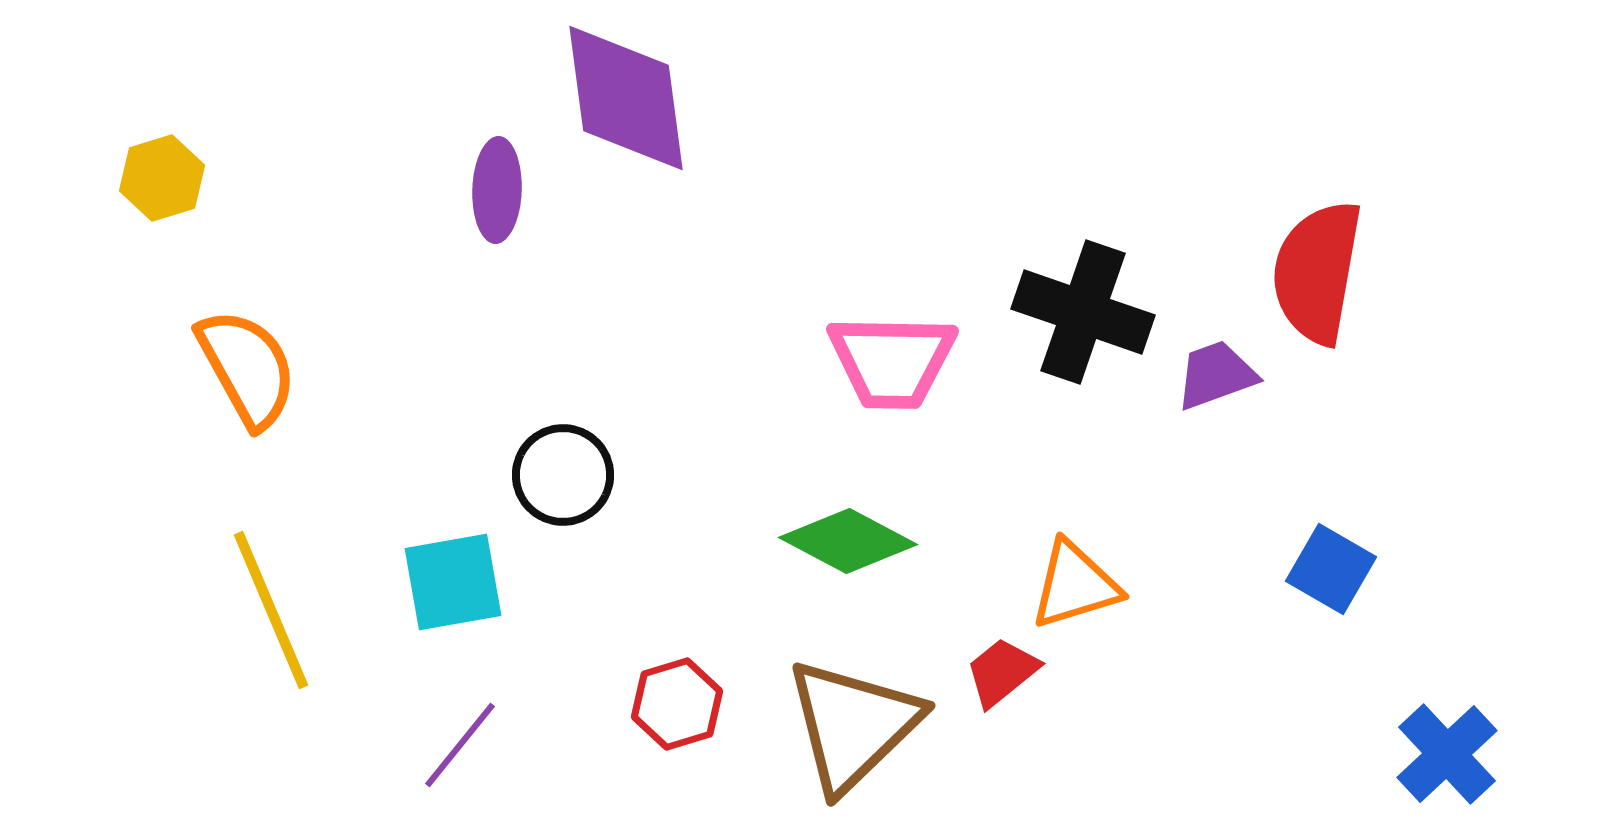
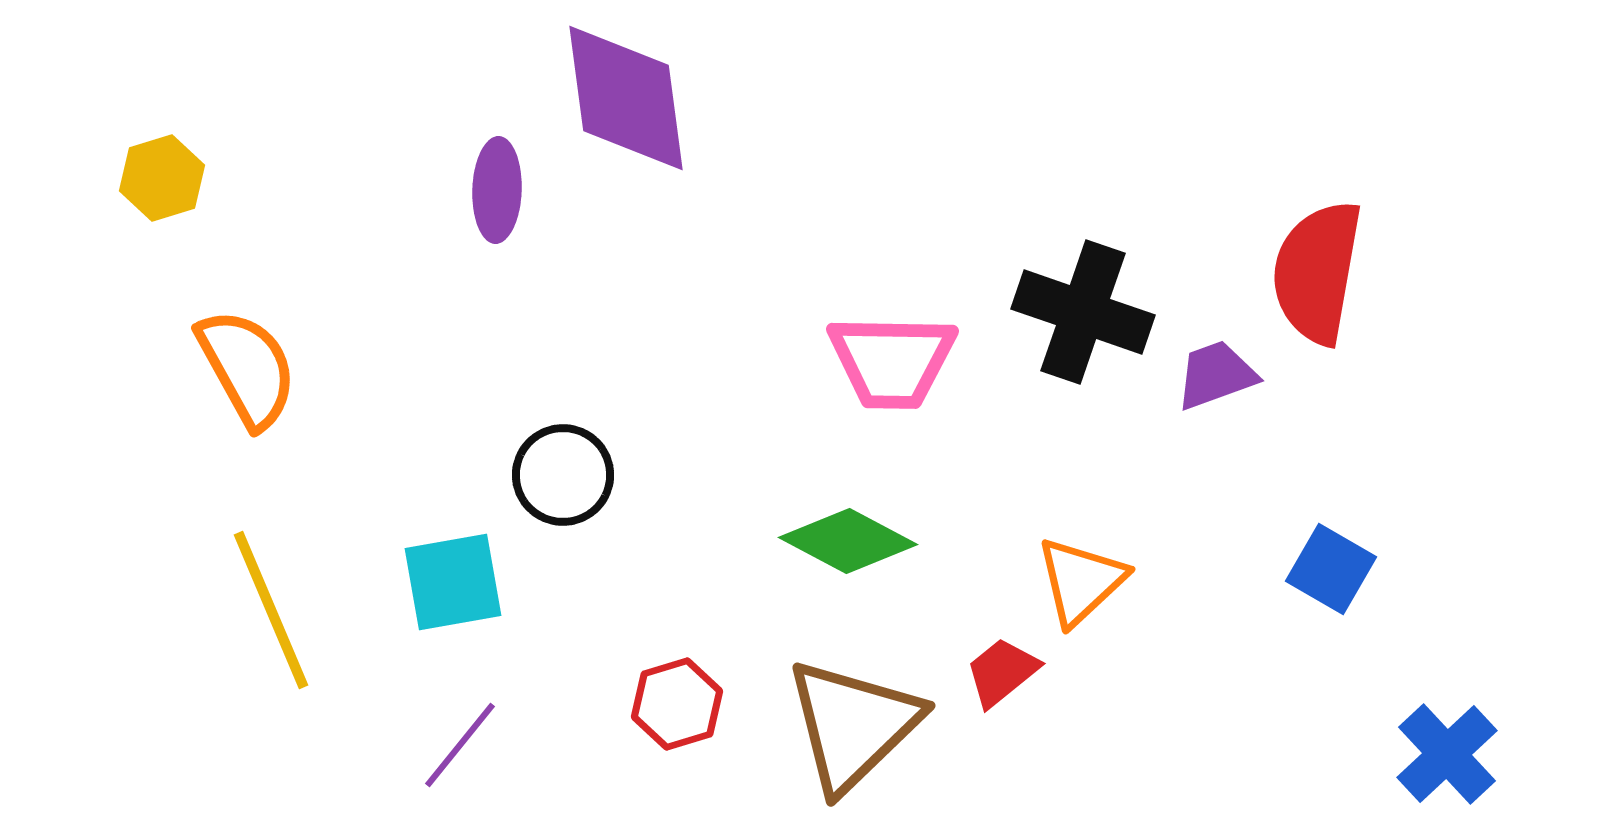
orange triangle: moved 6 px right, 4 px up; rotated 26 degrees counterclockwise
